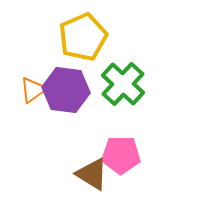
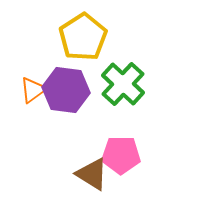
yellow pentagon: rotated 9 degrees counterclockwise
